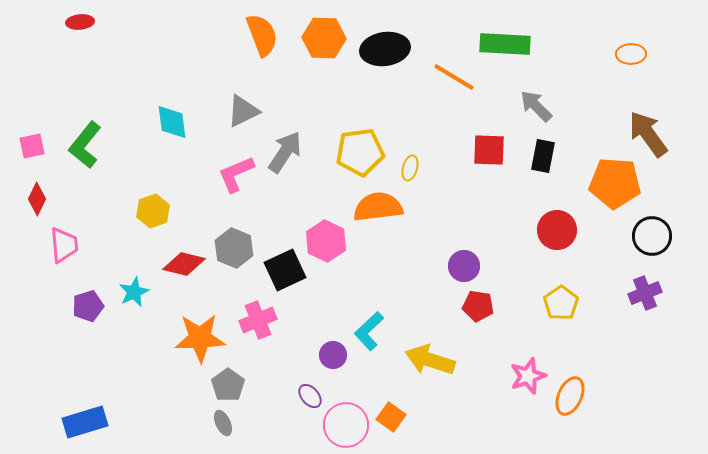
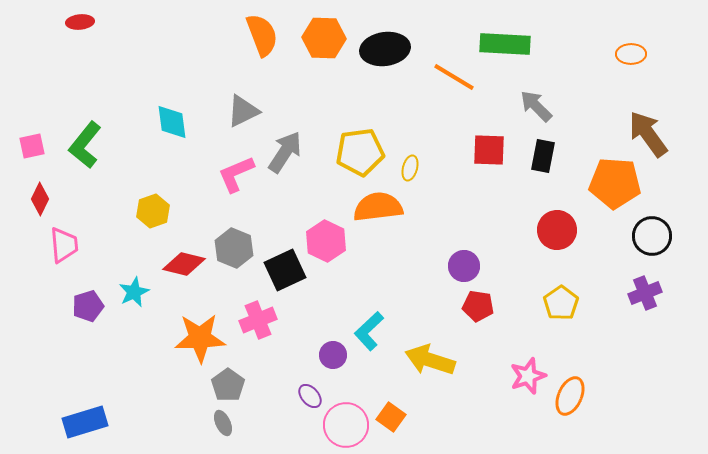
red diamond at (37, 199): moved 3 px right
